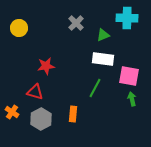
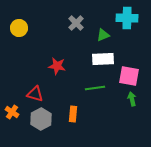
white rectangle: rotated 10 degrees counterclockwise
red star: moved 11 px right; rotated 18 degrees clockwise
green line: rotated 54 degrees clockwise
red triangle: moved 2 px down
